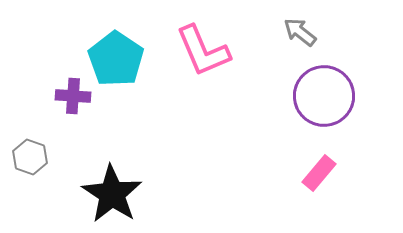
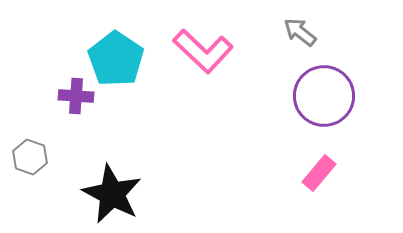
pink L-shape: rotated 24 degrees counterclockwise
purple cross: moved 3 px right
black star: rotated 6 degrees counterclockwise
